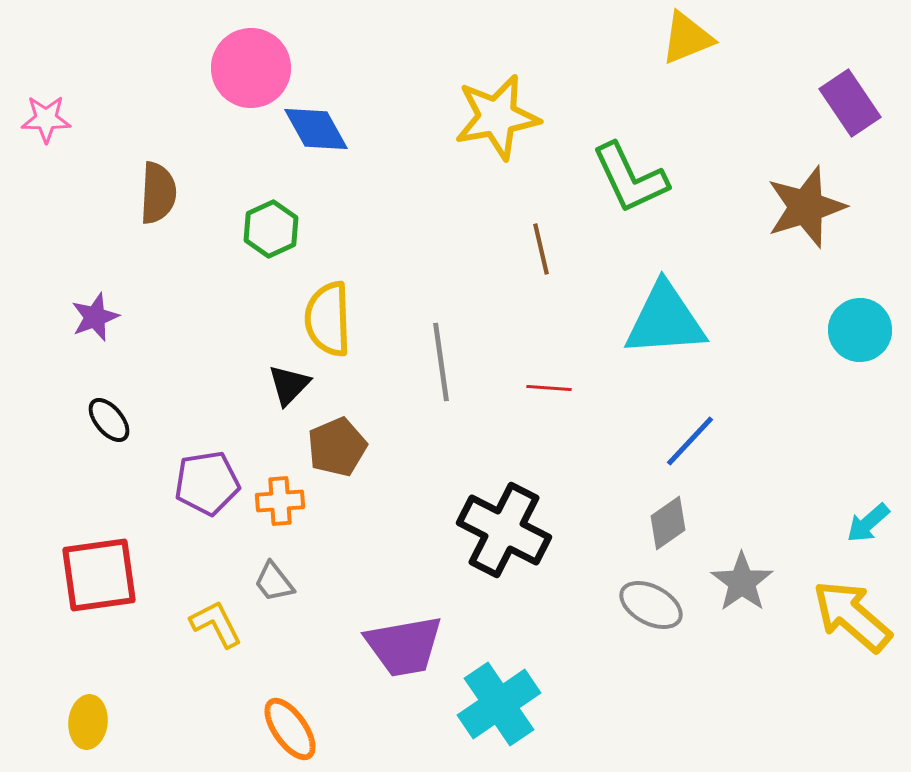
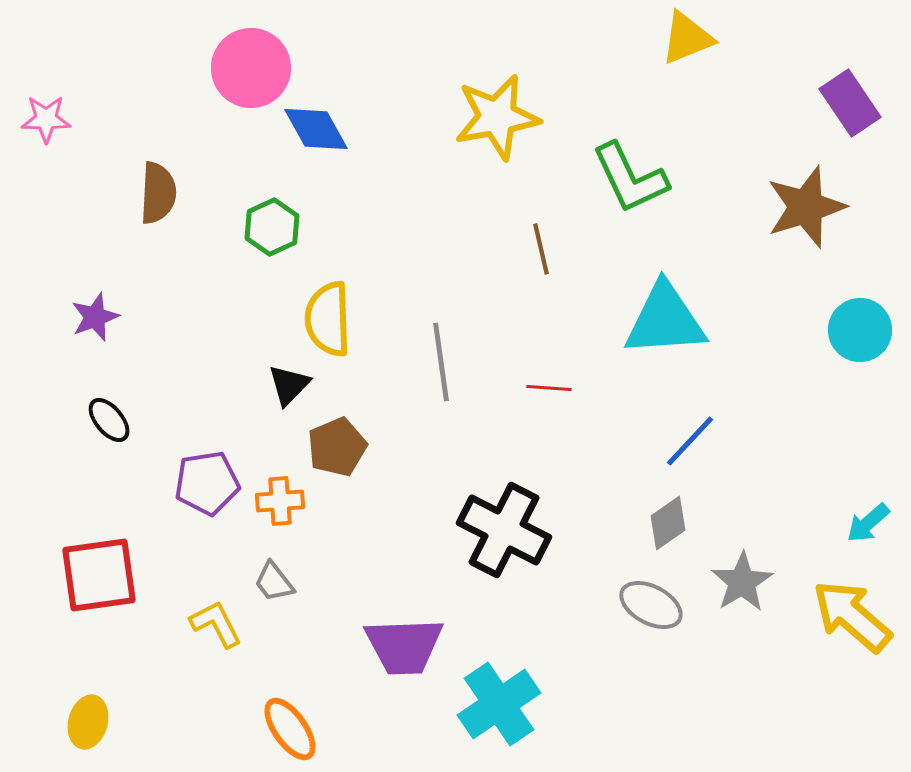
green hexagon: moved 1 px right, 2 px up
gray star: rotated 4 degrees clockwise
purple trapezoid: rotated 8 degrees clockwise
yellow ellipse: rotated 9 degrees clockwise
